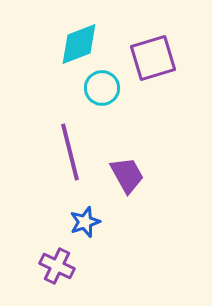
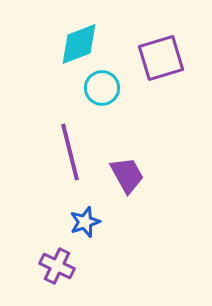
purple square: moved 8 px right
